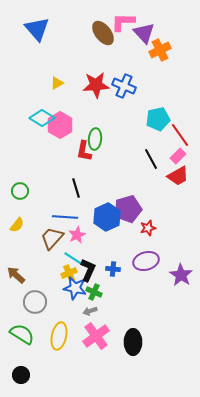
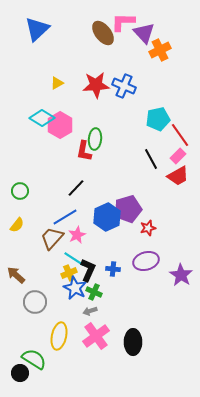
blue triangle at (37, 29): rotated 28 degrees clockwise
black line at (76, 188): rotated 60 degrees clockwise
blue line at (65, 217): rotated 35 degrees counterclockwise
blue star at (75, 288): rotated 15 degrees clockwise
green semicircle at (22, 334): moved 12 px right, 25 px down
black circle at (21, 375): moved 1 px left, 2 px up
